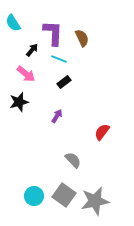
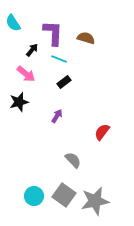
brown semicircle: moved 4 px right; rotated 48 degrees counterclockwise
